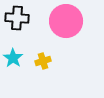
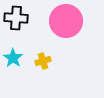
black cross: moved 1 px left
